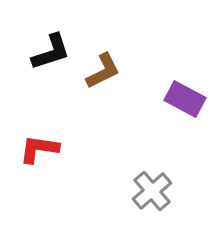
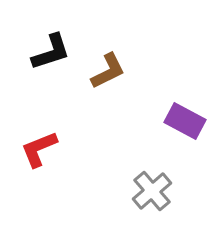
brown L-shape: moved 5 px right
purple rectangle: moved 22 px down
red L-shape: rotated 30 degrees counterclockwise
